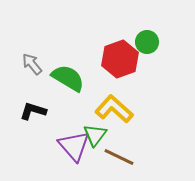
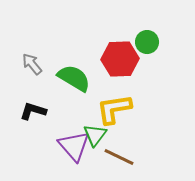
red hexagon: rotated 18 degrees clockwise
green semicircle: moved 6 px right
yellow L-shape: rotated 51 degrees counterclockwise
